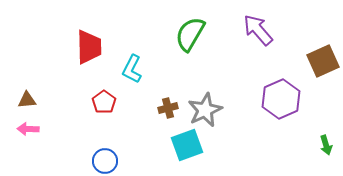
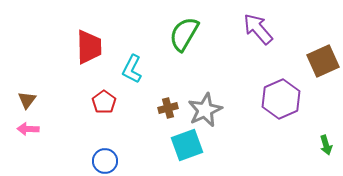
purple arrow: moved 1 px up
green semicircle: moved 6 px left
brown triangle: rotated 48 degrees counterclockwise
